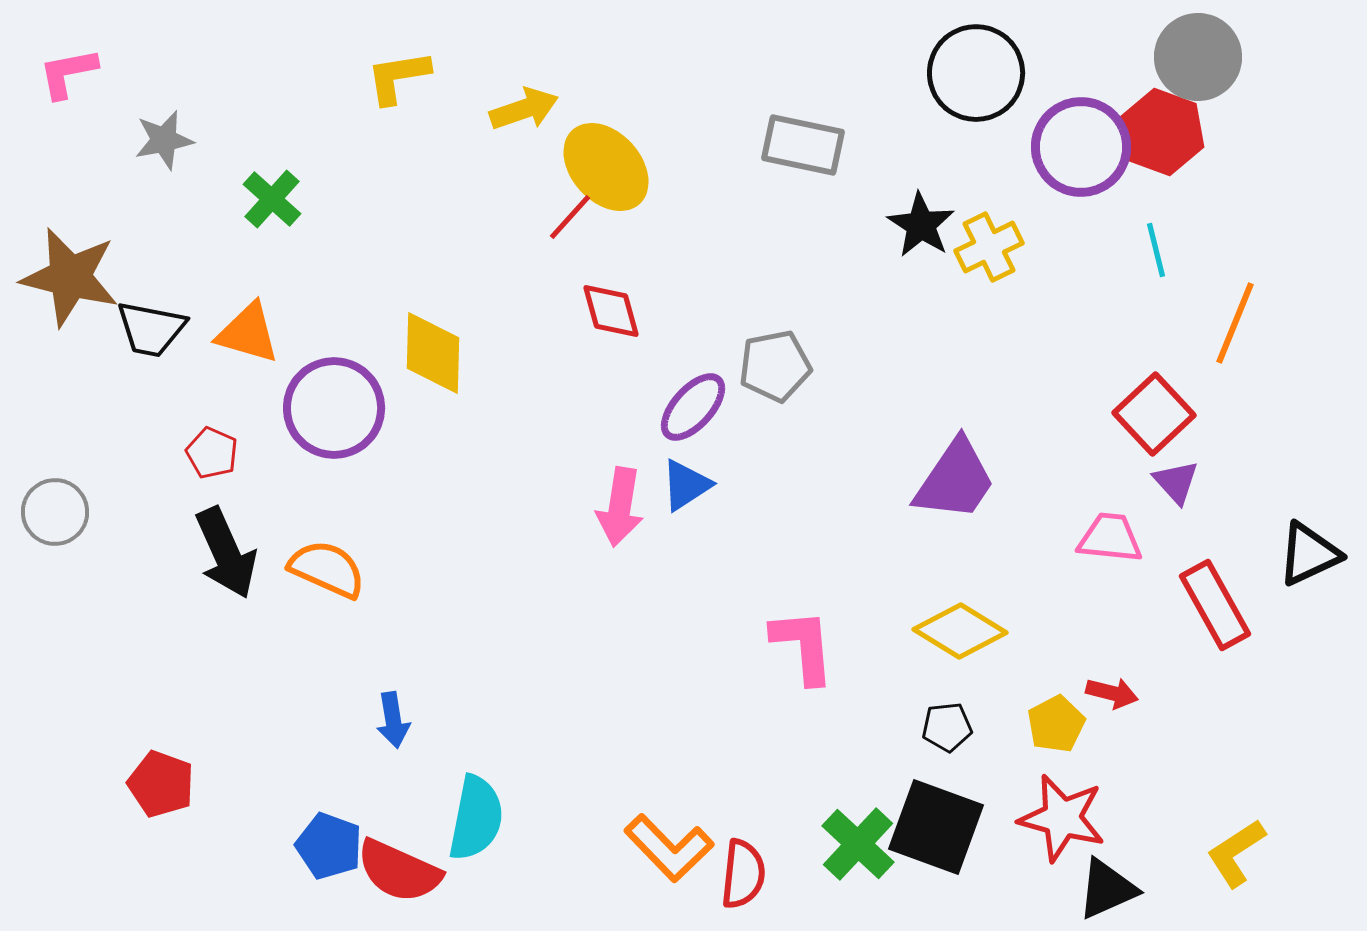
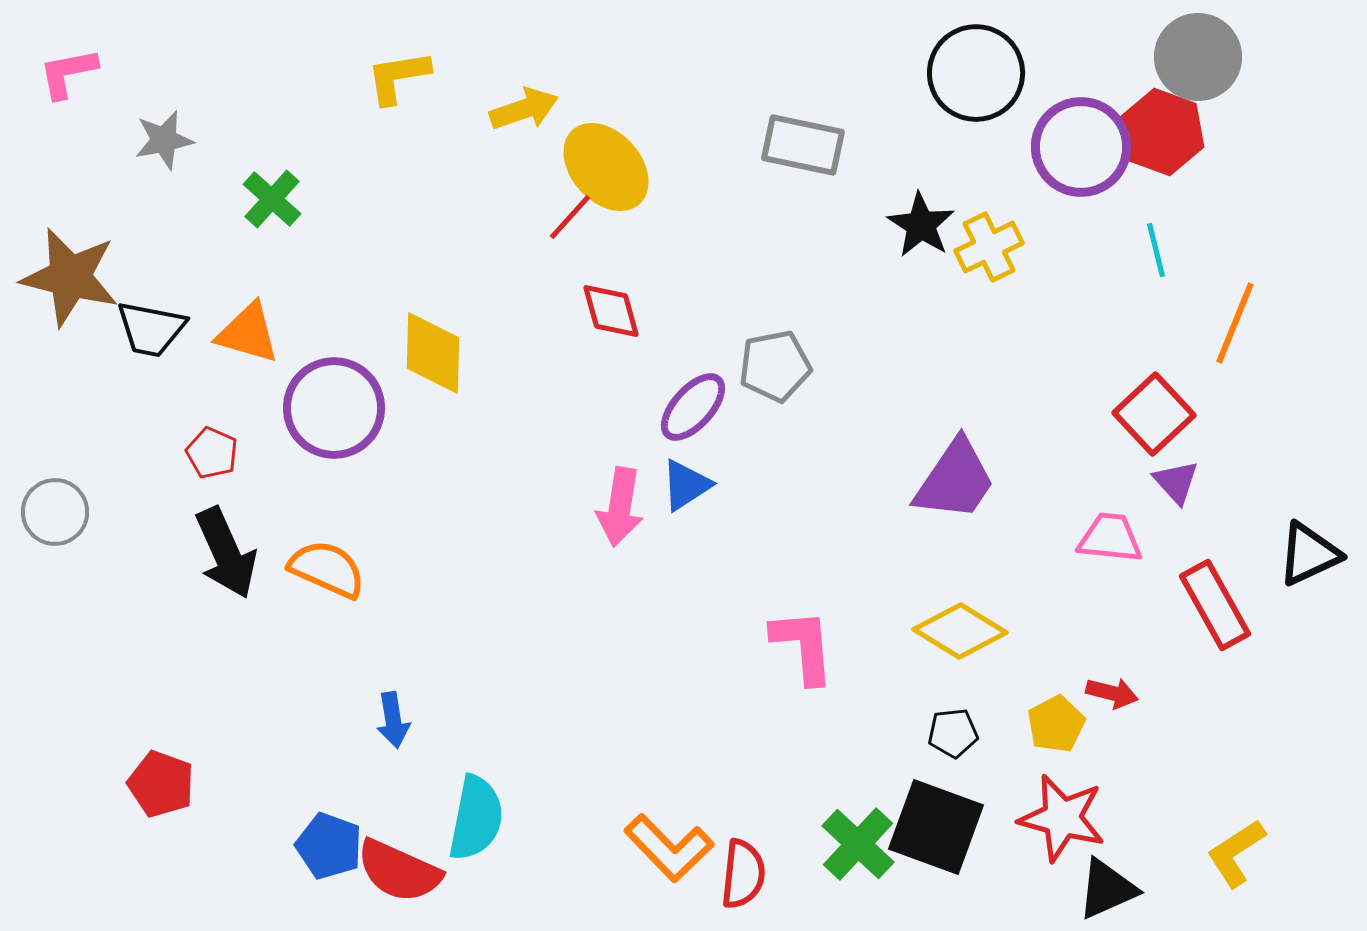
black pentagon at (947, 727): moved 6 px right, 6 px down
